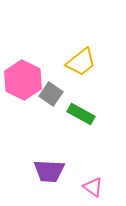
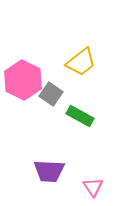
green rectangle: moved 1 px left, 2 px down
pink triangle: rotated 20 degrees clockwise
